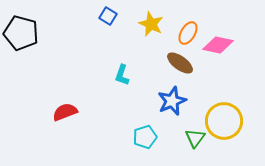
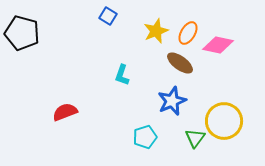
yellow star: moved 5 px right, 7 px down; rotated 25 degrees clockwise
black pentagon: moved 1 px right
